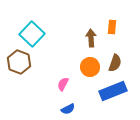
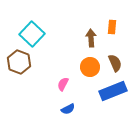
brown semicircle: rotated 42 degrees counterclockwise
